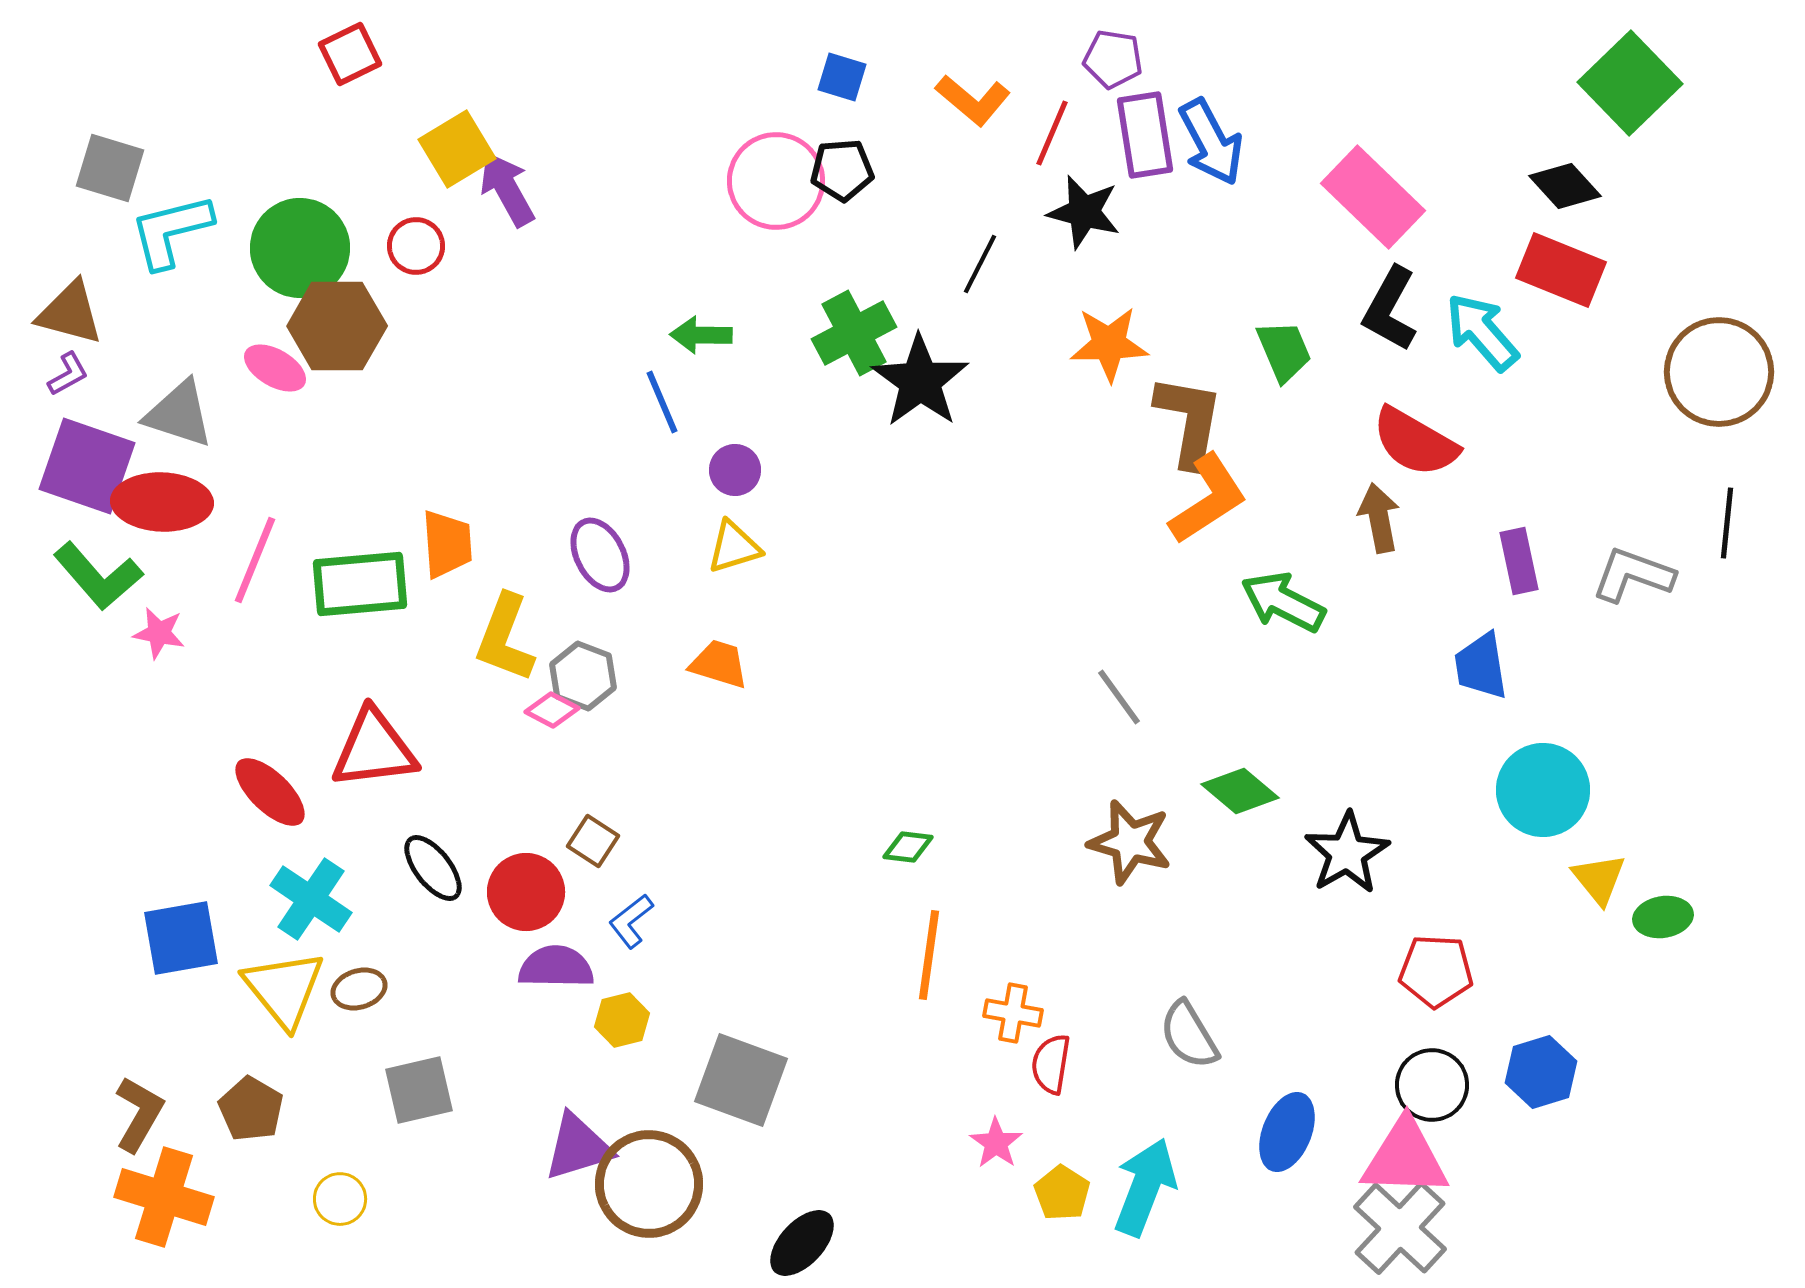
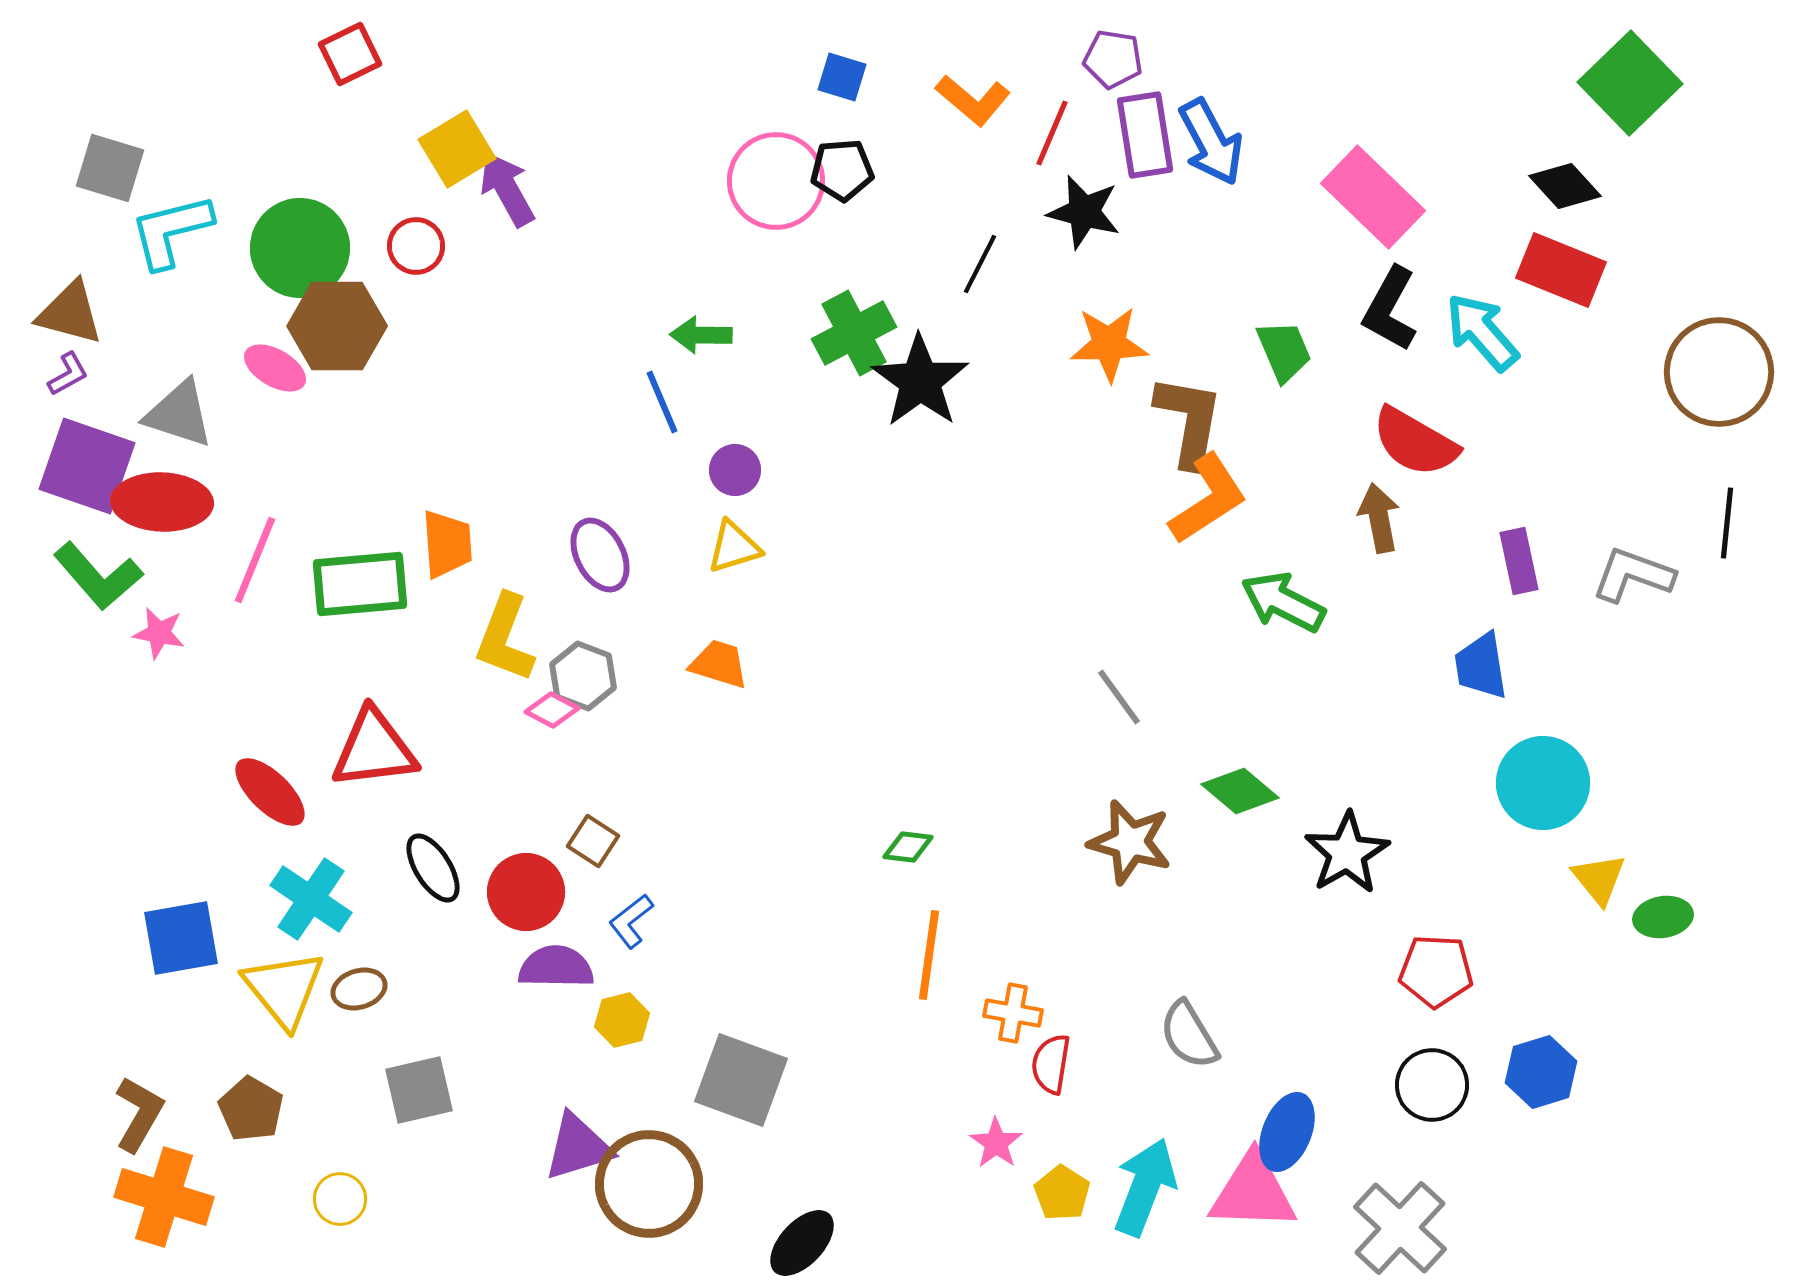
cyan circle at (1543, 790): moved 7 px up
black ellipse at (433, 868): rotated 6 degrees clockwise
pink triangle at (1405, 1158): moved 152 px left, 34 px down
